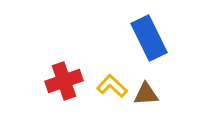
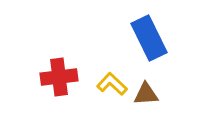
red cross: moved 5 px left, 4 px up; rotated 12 degrees clockwise
yellow L-shape: moved 2 px up
